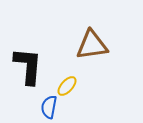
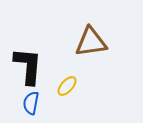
brown triangle: moved 1 px left, 3 px up
blue semicircle: moved 18 px left, 4 px up
